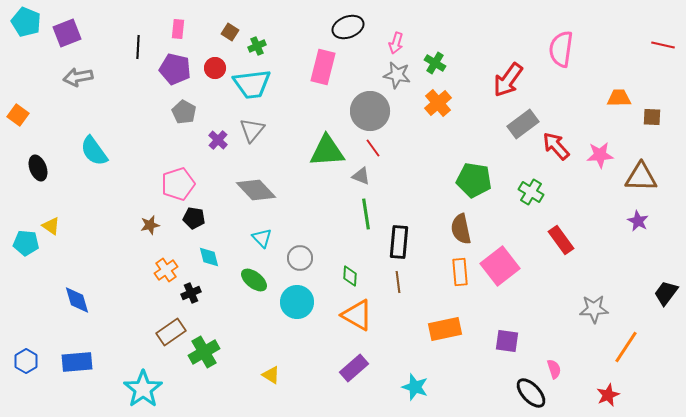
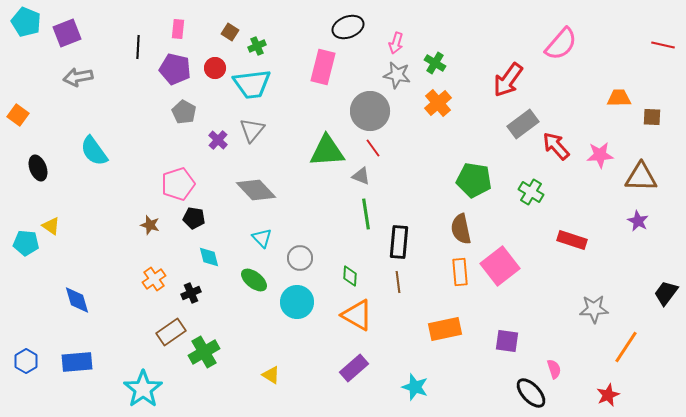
pink semicircle at (561, 49): moved 5 px up; rotated 147 degrees counterclockwise
brown star at (150, 225): rotated 30 degrees clockwise
red rectangle at (561, 240): moved 11 px right; rotated 36 degrees counterclockwise
orange cross at (166, 270): moved 12 px left, 9 px down
